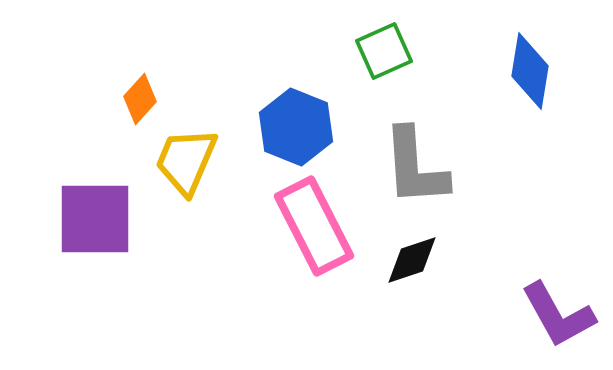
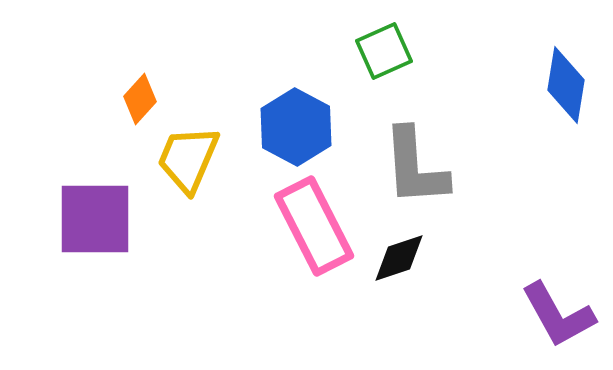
blue diamond: moved 36 px right, 14 px down
blue hexagon: rotated 6 degrees clockwise
yellow trapezoid: moved 2 px right, 2 px up
black diamond: moved 13 px left, 2 px up
